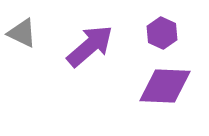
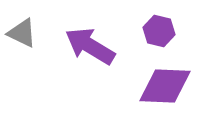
purple hexagon: moved 3 px left, 2 px up; rotated 12 degrees counterclockwise
purple arrow: rotated 108 degrees counterclockwise
